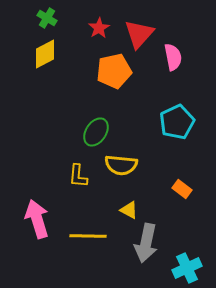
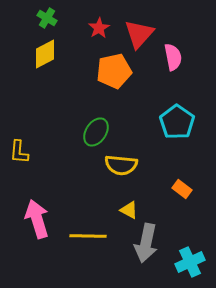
cyan pentagon: rotated 12 degrees counterclockwise
yellow L-shape: moved 59 px left, 24 px up
cyan cross: moved 3 px right, 6 px up
